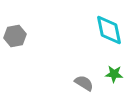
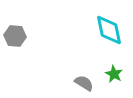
gray hexagon: rotated 15 degrees clockwise
green star: rotated 24 degrees clockwise
